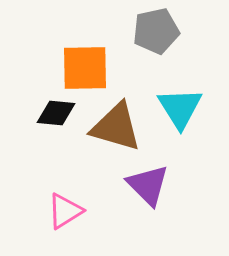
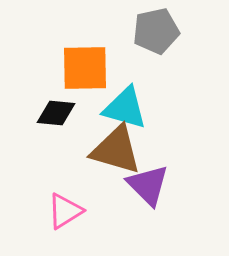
cyan triangle: moved 55 px left; rotated 42 degrees counterclockwise
brown triangle: moved 23 px down
